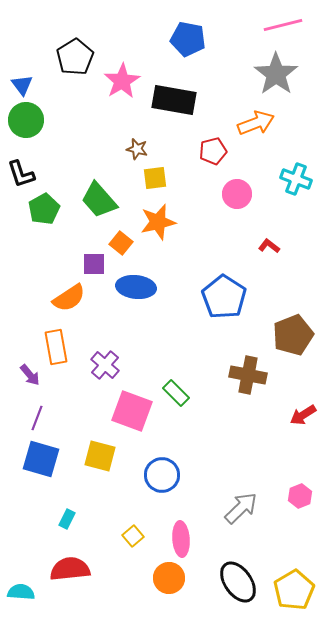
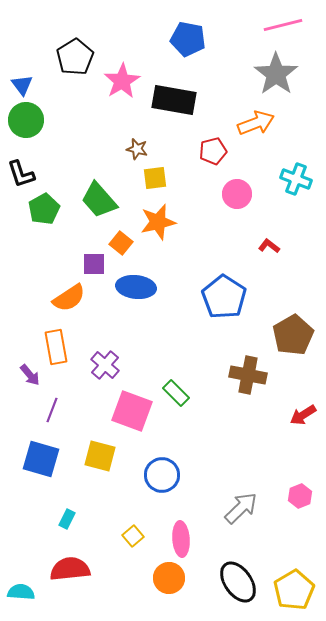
brown pentagon at (293, 335): rotated 9 degrees counterclockwise
purple line at (37, 418): moved 15 px right, 8 px up
